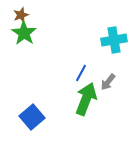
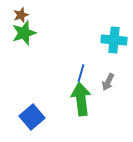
green star: rotated 20 degrees clockwise
cyan cross: rotated 15 degrees clockwise
blue line: rotated 12 degrees counterclockwise
gray arrow: rotated 12 degrees counterclockwise
green arrow: moved 5 px left; rotated 28 degrees counterclockwise
